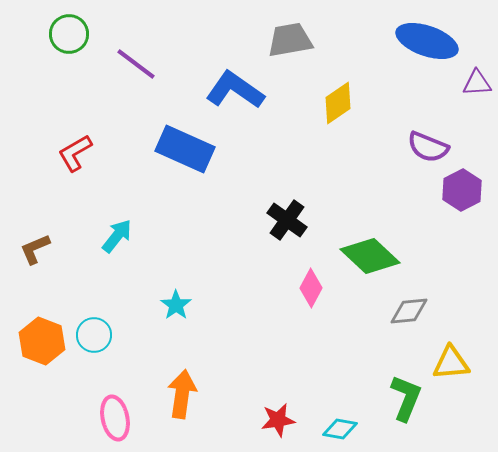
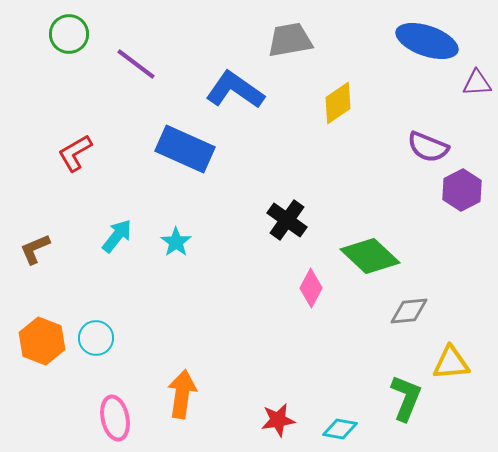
cyan star: moved 63 px up
cyan circle: moved 2 px right, 3 px down
